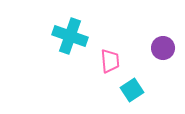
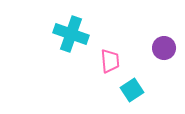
cyan cross: moved 1 px right, 2 px up
purple circle: moved 1 px right
